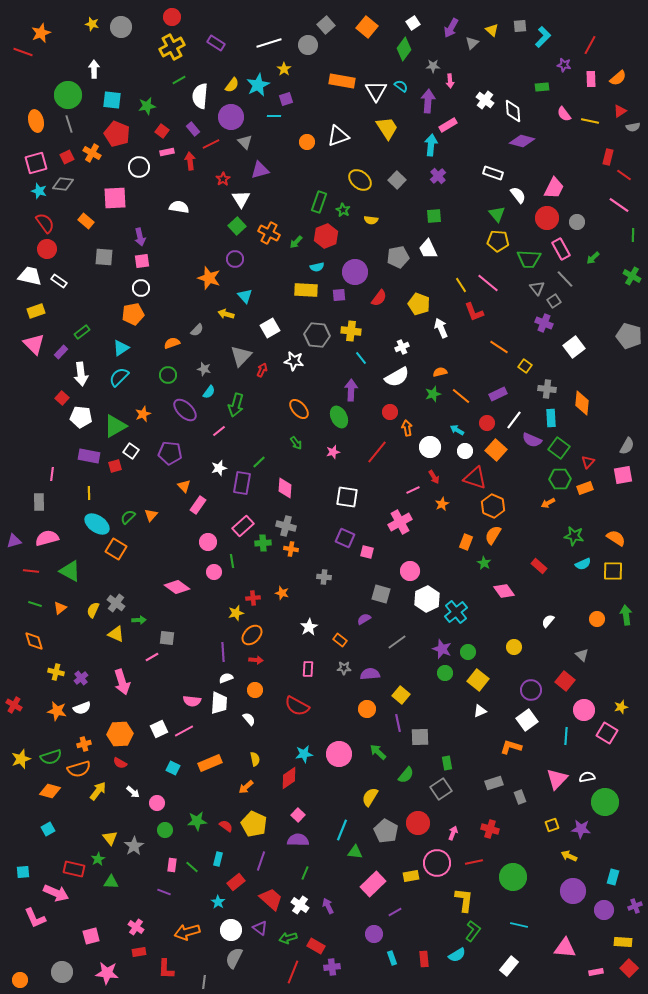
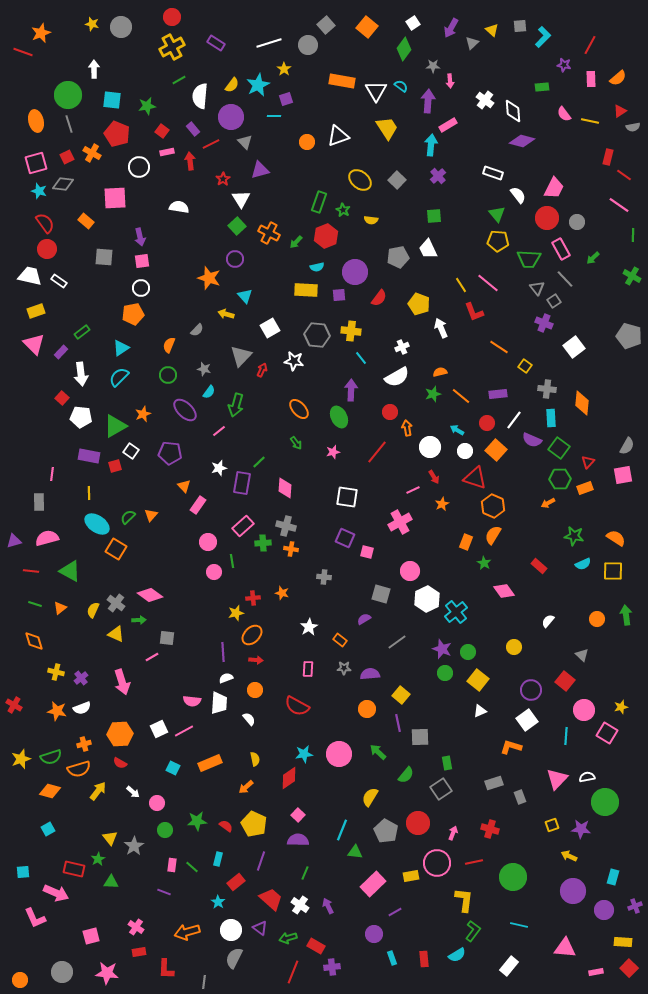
orange semicircle at (172, 343): moved 3 px left, 2 px down; rotated 49 degrees counterclockwise
purple rectangle at (498, 394): rotated 18 degrees clockwise
pink diamond at (177, 587): moved 27 px left, 8 px down
